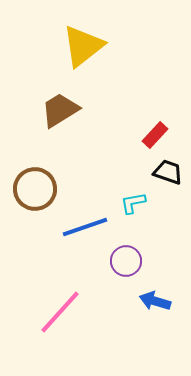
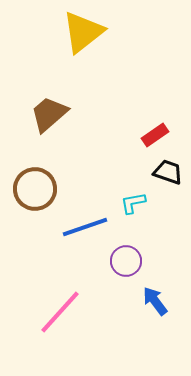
yellow triangle: moved 14 px up
brown trapezoid: moved 11 px left, 4 px down; rotated 9 degrees counterclockwise
red rectangle: rotated 12 degrees clockwise
blue arrow: rotated 36 degrees clockwise
